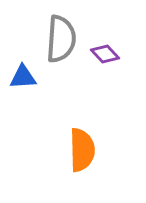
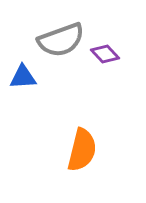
gray semicircle: moved 1 px down; rotated 66 degrees clockwise
orange semicircle: rotated 15 degrees clockwise
